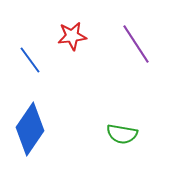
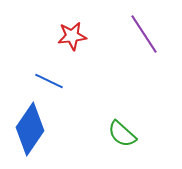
purple line: moved 8 px right, 10 px up
blue line: moved 19 px right, 21 px down; rotated 28 degrees counterclockwise
green semicircle: rotated 32 degrees clockwise
